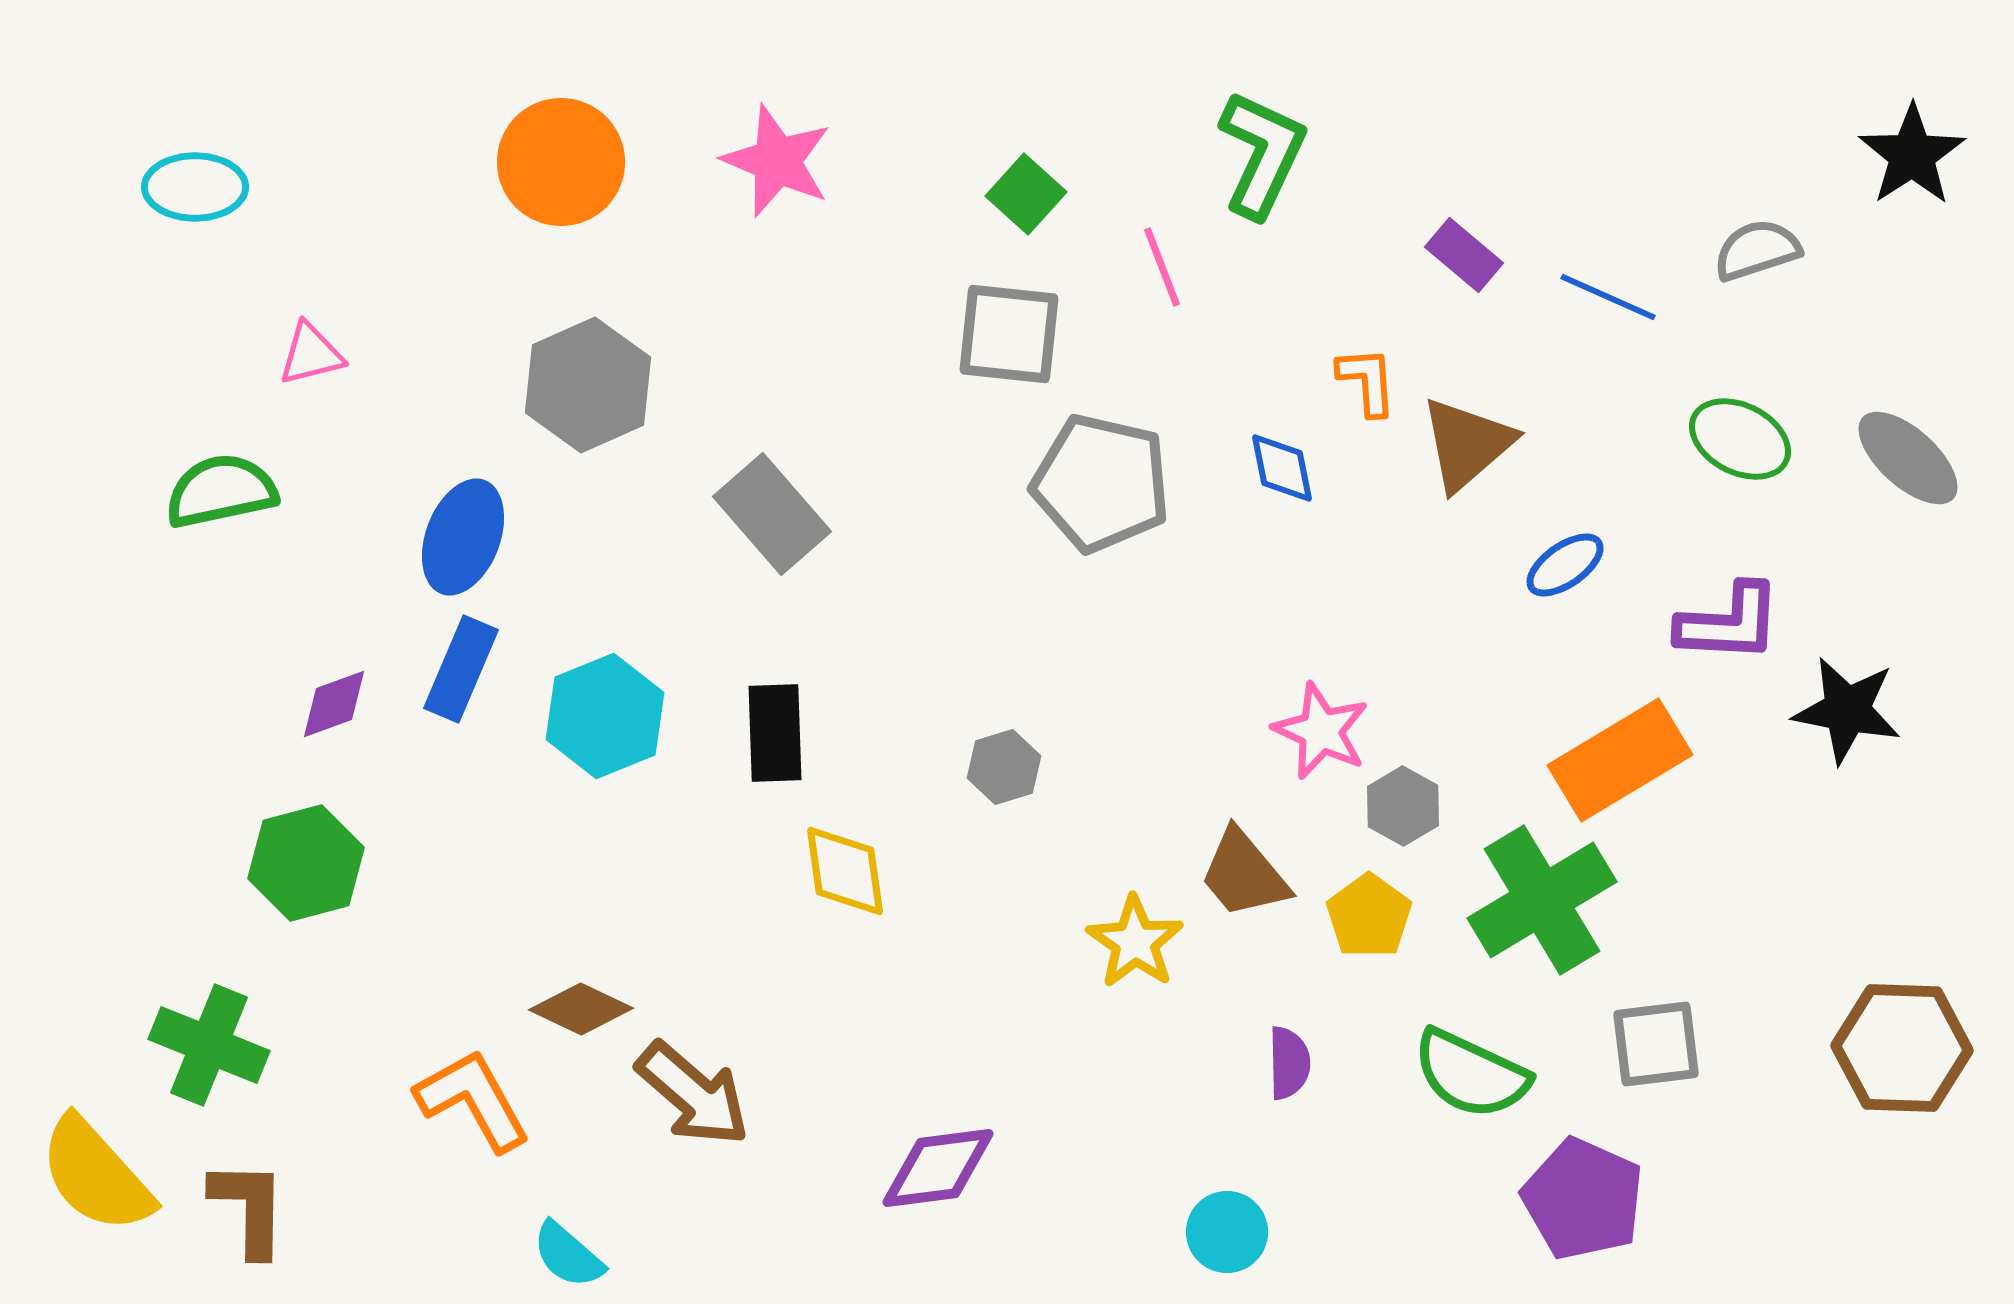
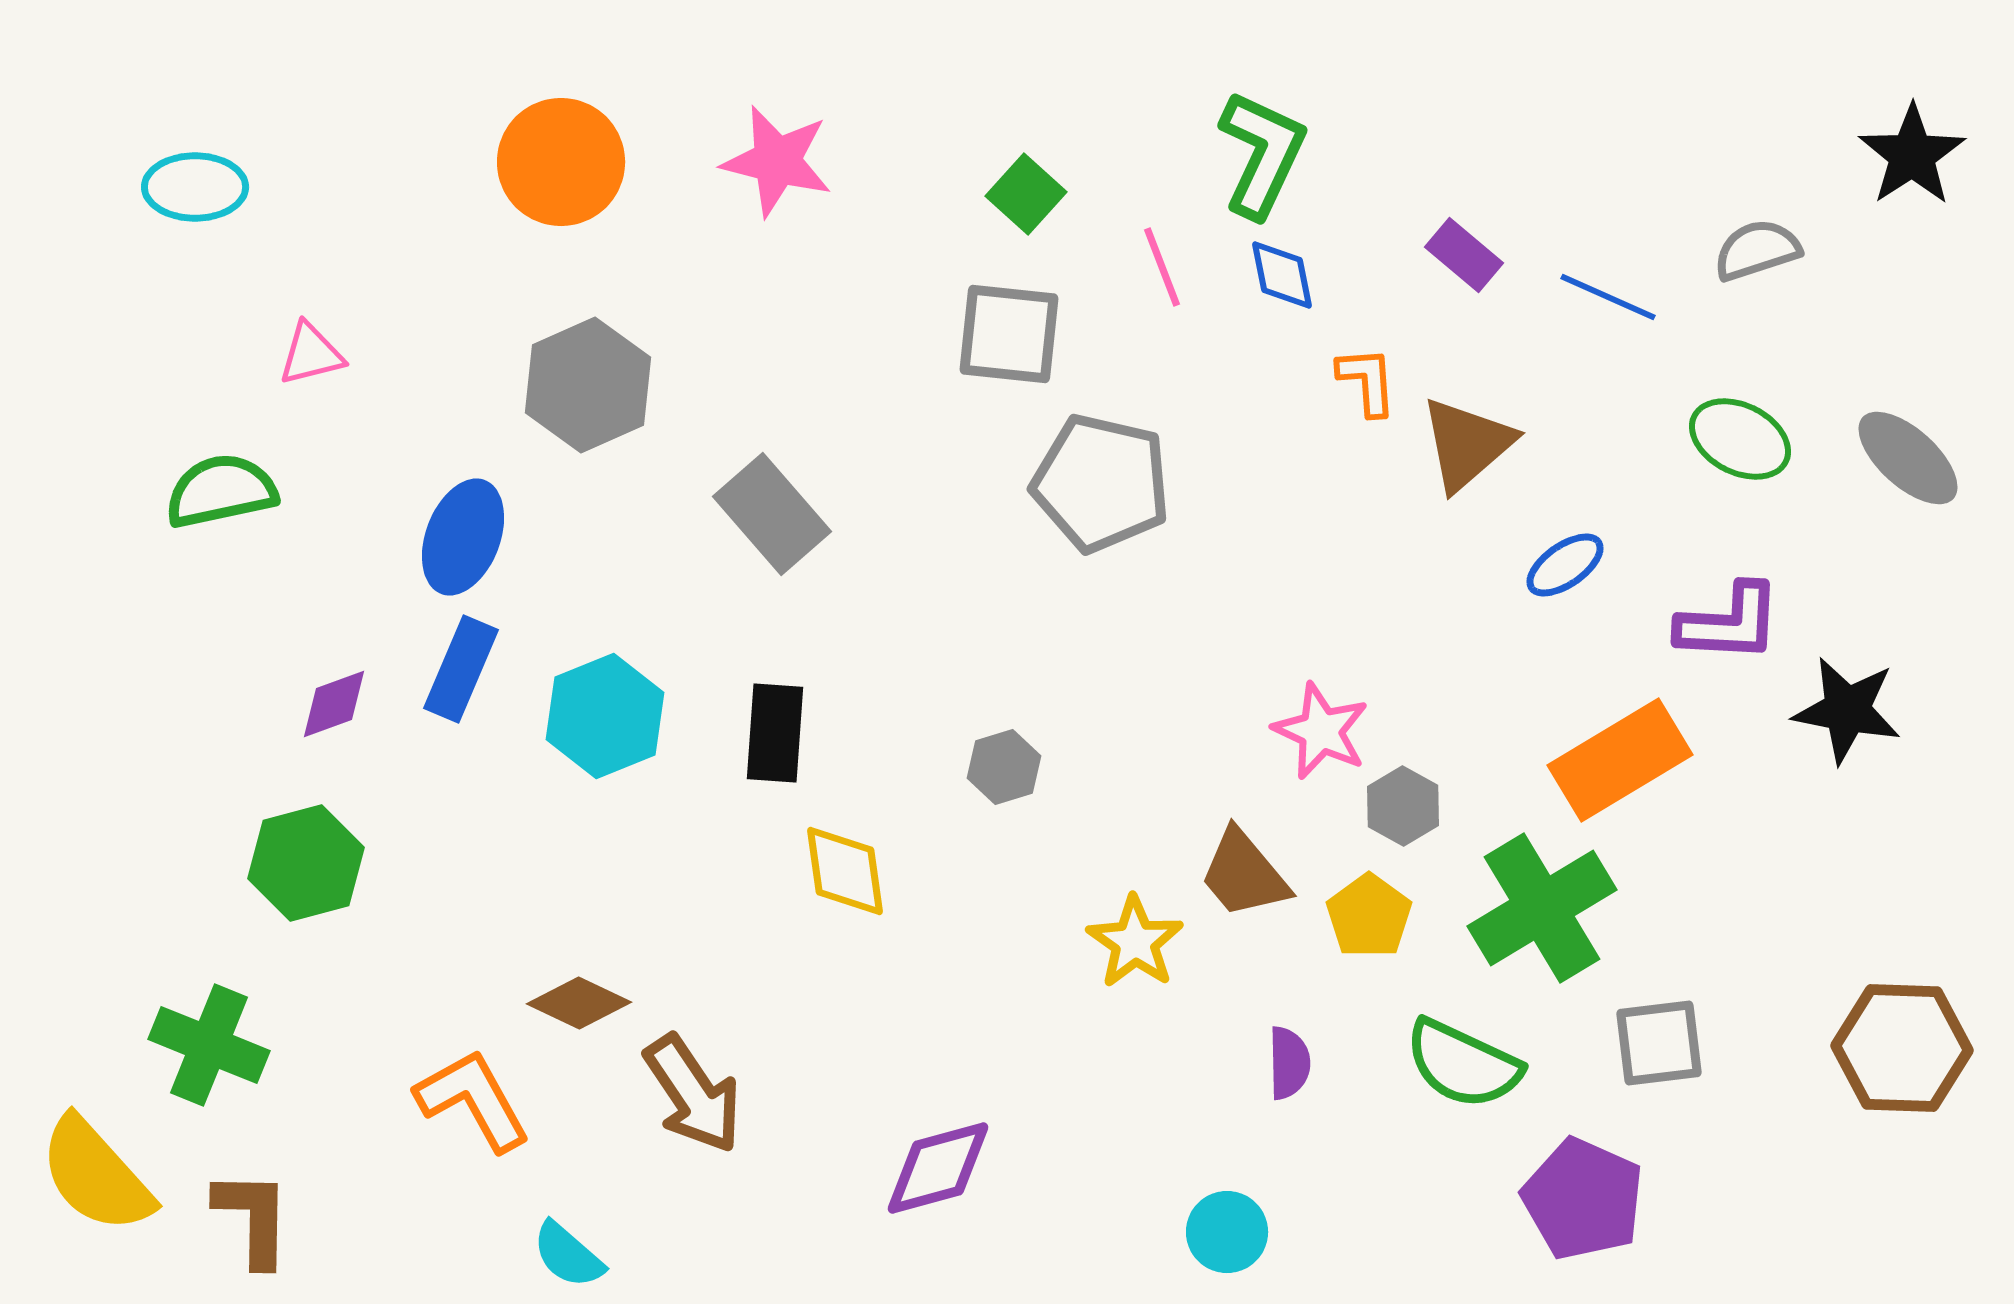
pink star at (777, 161): rotated 9 degrees counterclockwise
blue diamond at (1282, 468): moved 193 px up
black rectangle at (775, 733): rotated 6 degrees clockwise
green cross at (1542, 900): moved 8 px down
brown diamond at (581, 1009): moved 2 px left, 6 px up
gray square at (1656, 1044): moved 3 px right, 1 px up
green semicircle at (1471, 1074): moved 8 px left, 10 px up
brown arrow at (693, 1094): rotated 15 degrees clockwise
purple diamond at (938, 1168): rotated 8 degrees counterclockwise
brown L-shape at (249, 1208): moved 4 px right, 10 px down
